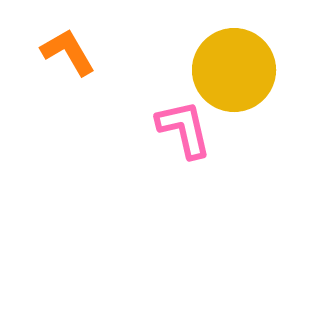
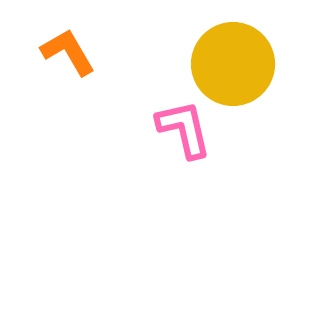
yellow circle: moved 1 px left, 6 px up
